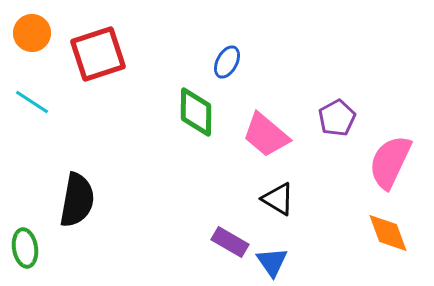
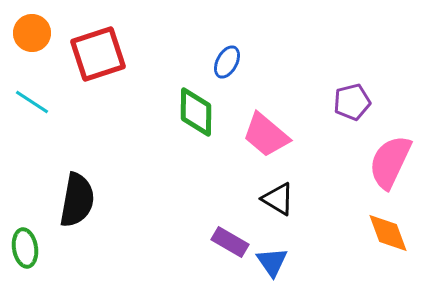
purple pentagon: moved 15 px right, 16 px up; rotated 15 degrees clockwise
